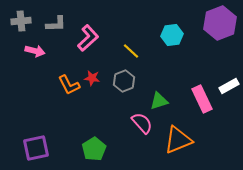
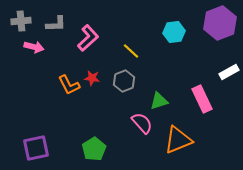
cyan hexagon: moved 2 px right, 3 px up
pink arrow: moved 1 px left, 4 px up
white rectangle: moved 14 px up
